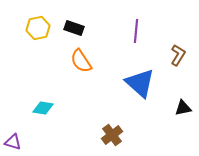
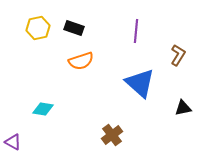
orange semicircle: rotated 75 degrees counterclockwise
cyan diamond: moved 1 px down
purple triangle: rotated 12 degrees clockwise
